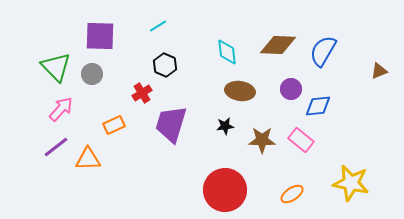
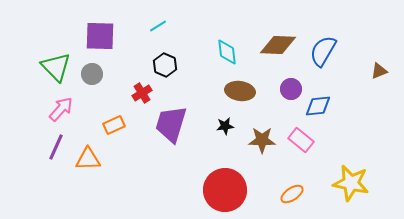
purple line: rotated 28 degrees counterclockwise
